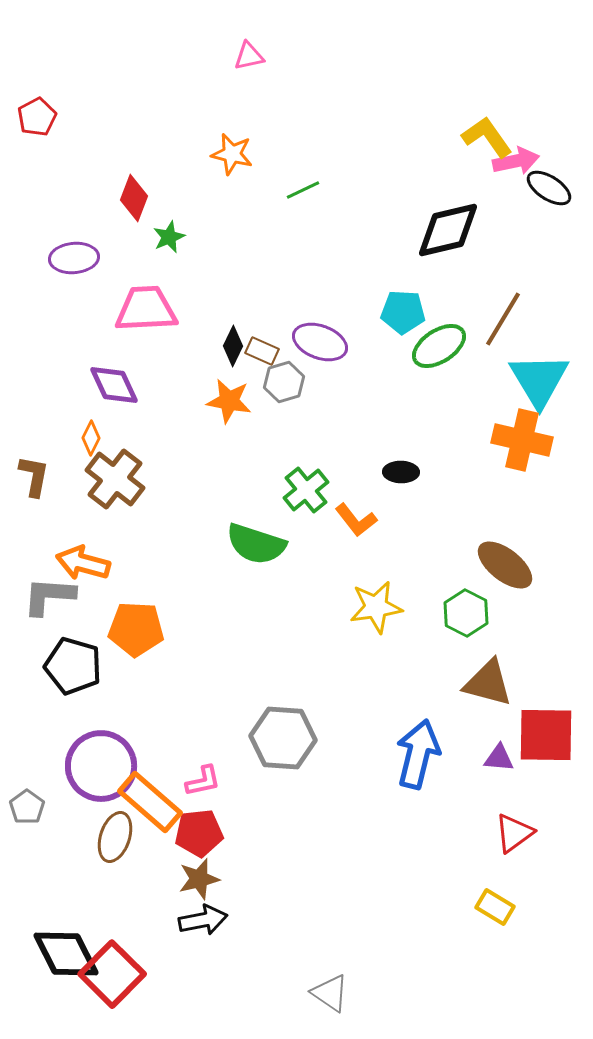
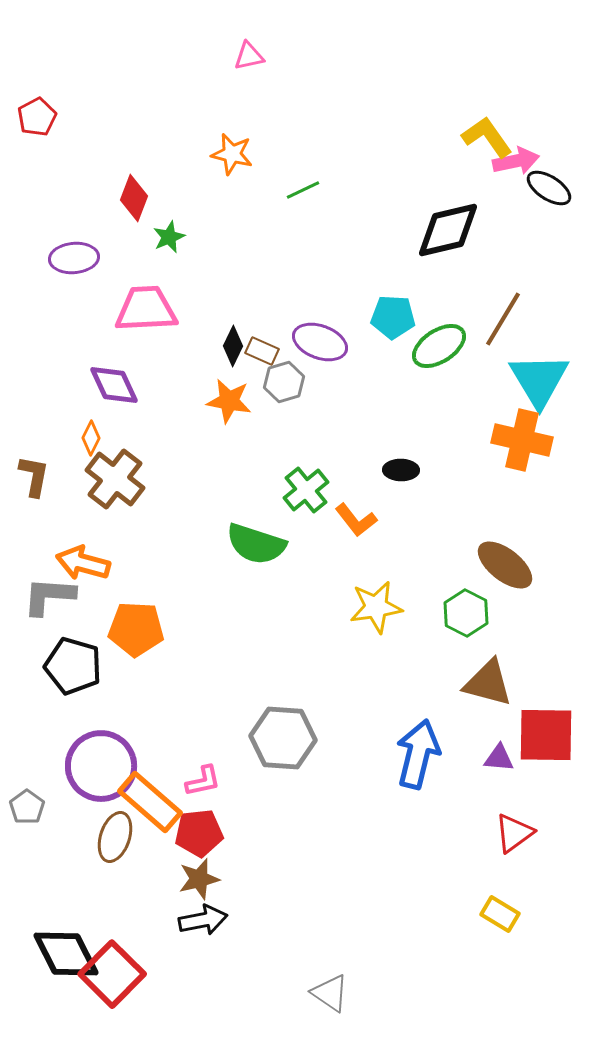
cyan pentagon at (403, 312): moved 10 px left, 5 px down
black ellipse at (401, 472): moved 2 px up
yellow rectangle at (495, 907): moved 5 px right, 7 px down
